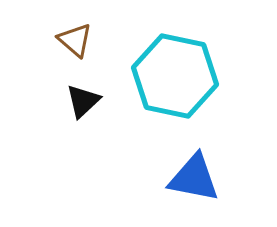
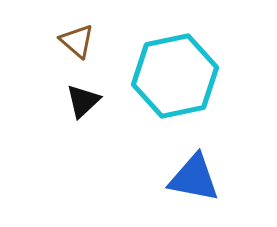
brown triangle: moved 2 px right, 1 px down
cyan hexagon: rotated 24 degrees counterclockwise
